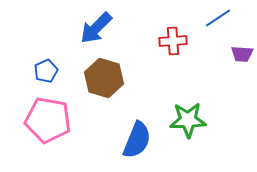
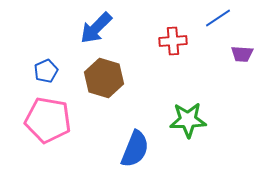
blue semicircle: moved 2 px left, 9 px down
